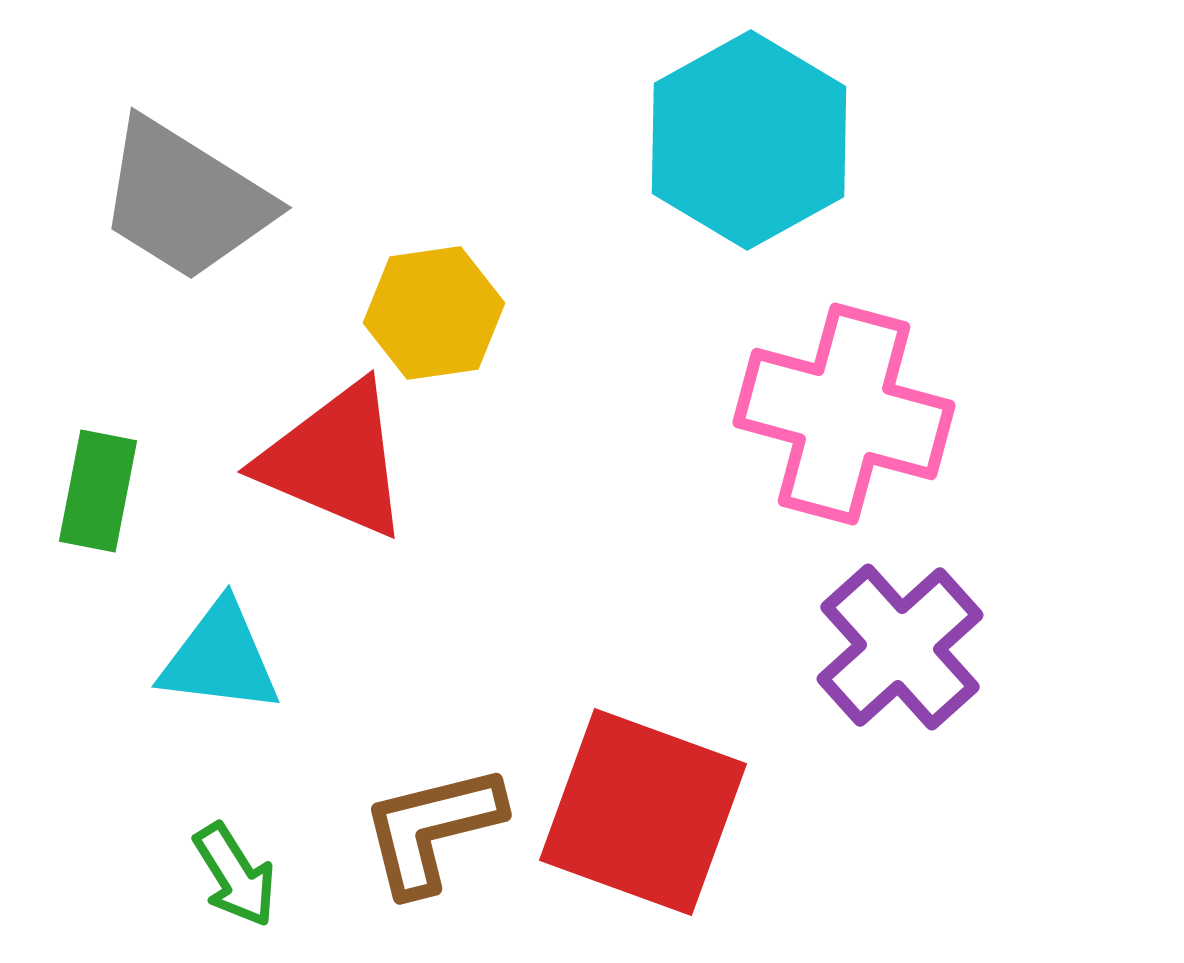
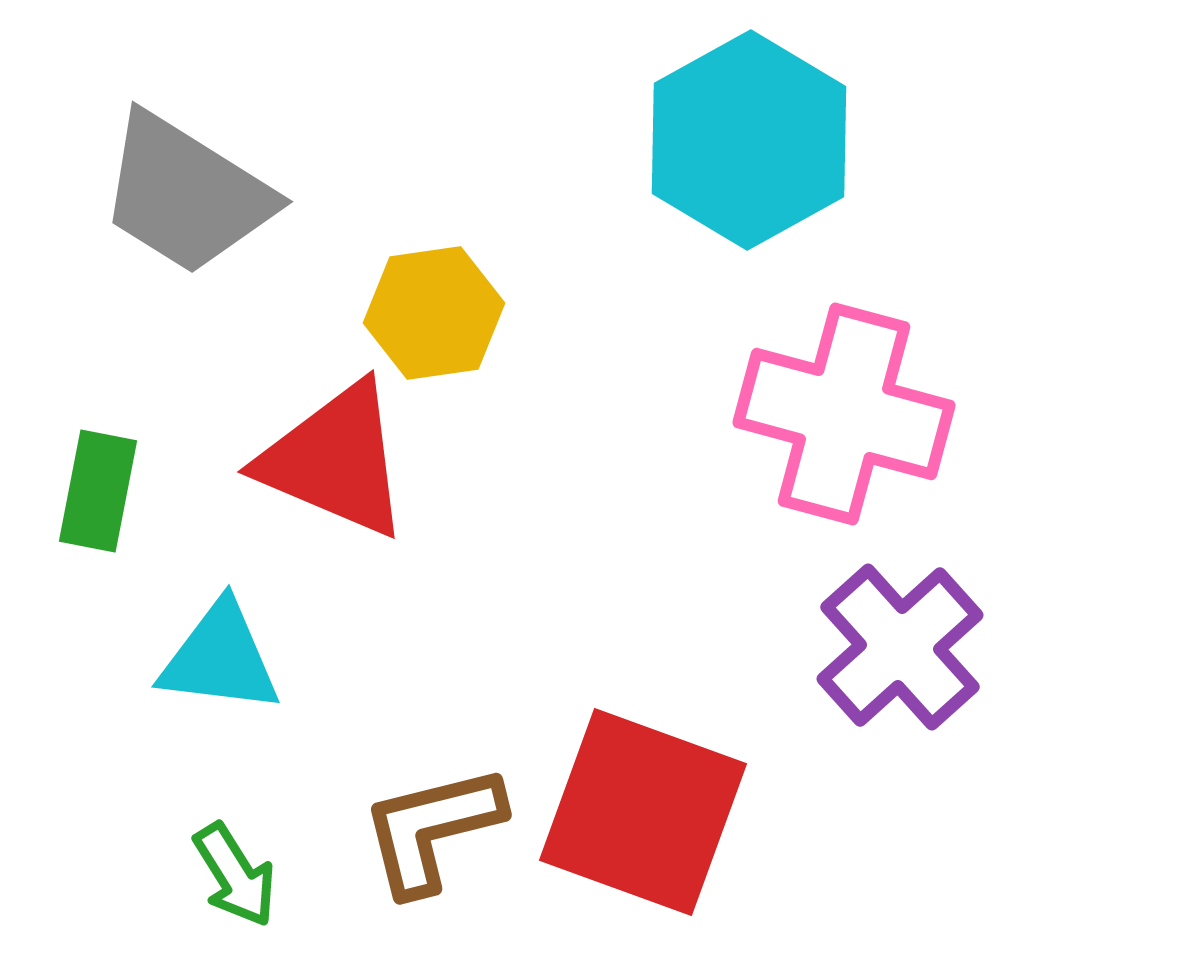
gray trapezoid: moved 1 px right, 6 px up
